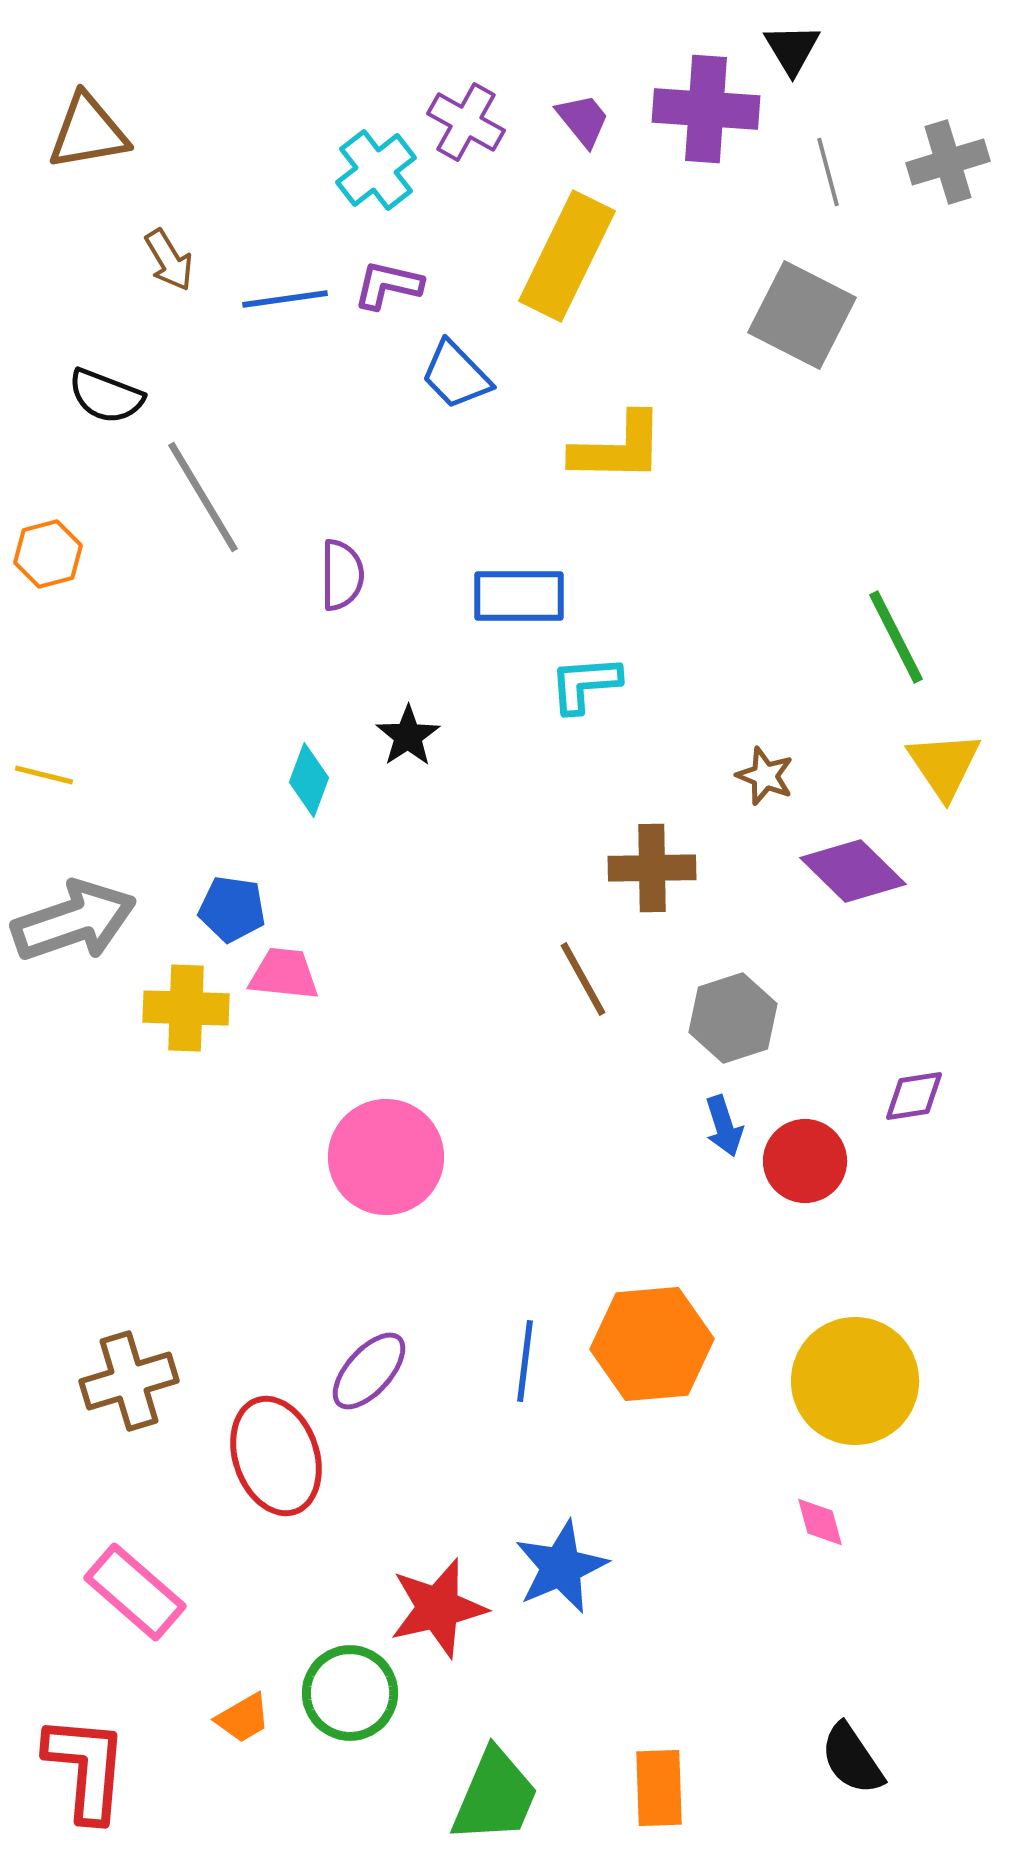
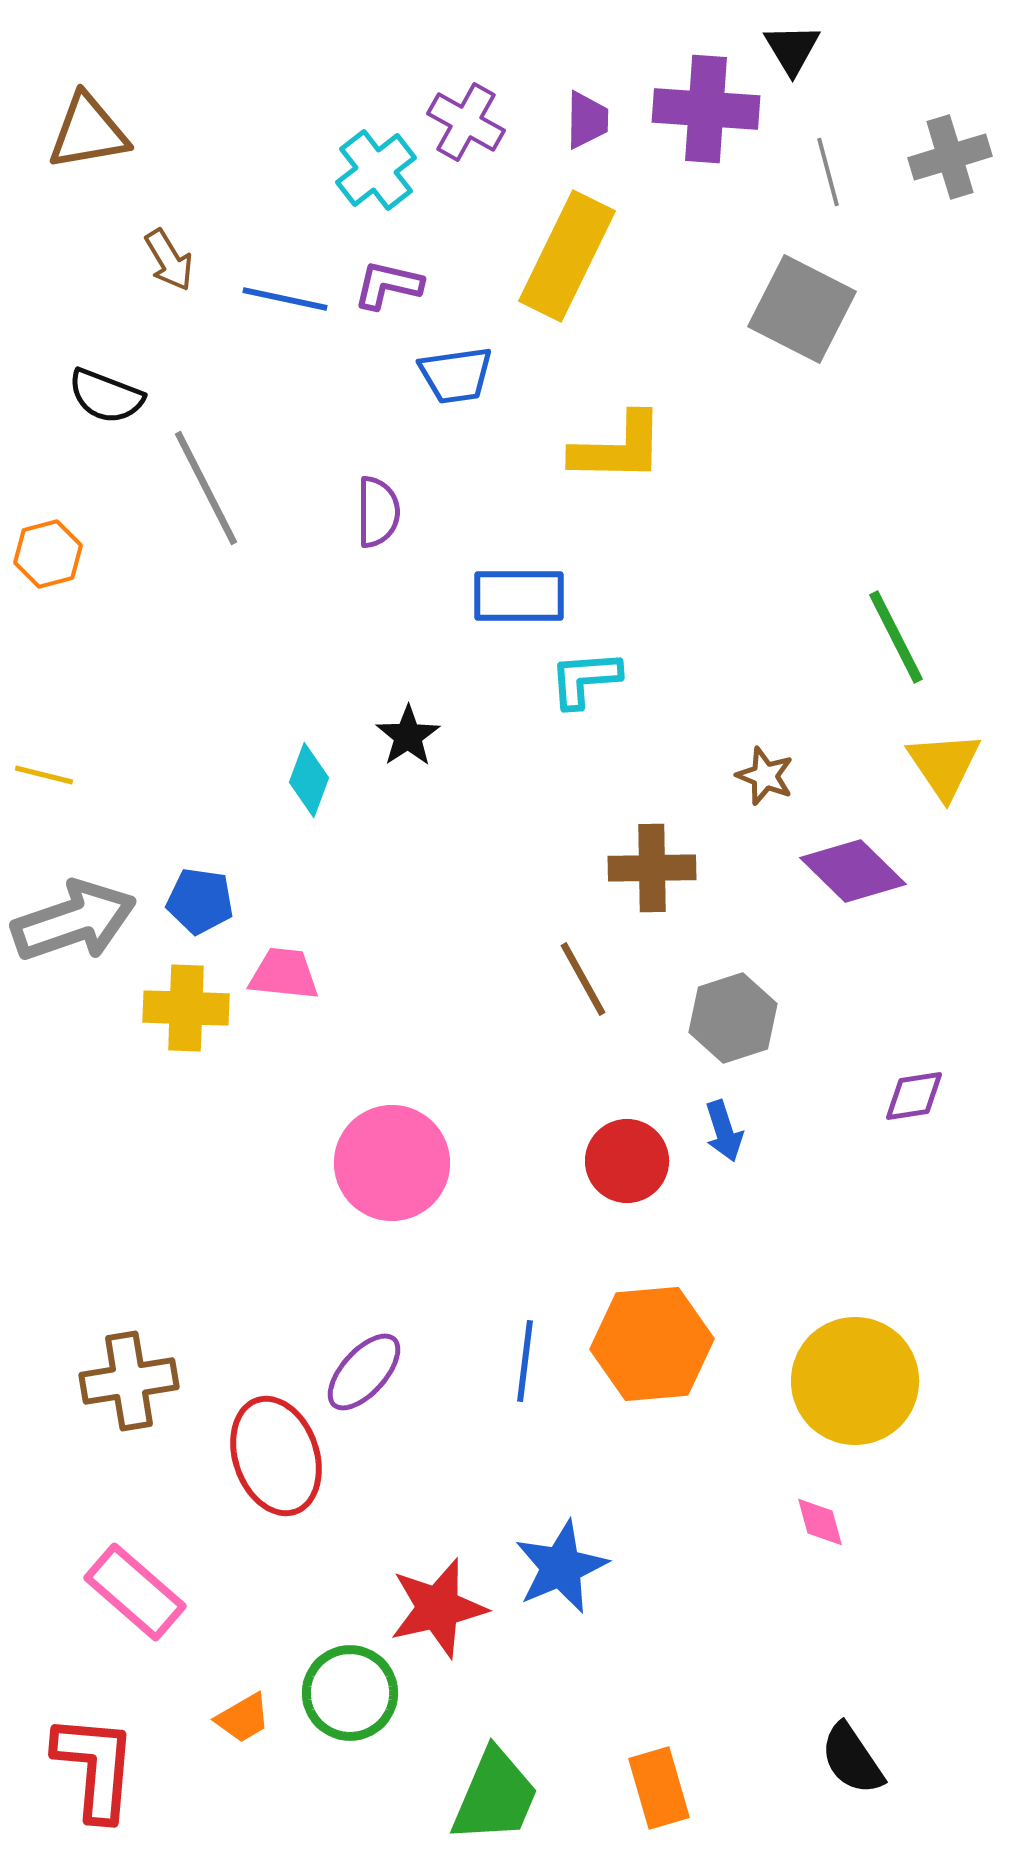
purple trapezoid at (583, 120): moved 4 px right; rotated 40 degrees clockwise
gray cross at (948, 162): moved 2 px right, 5 px up
blue line at (285, 299): rotated 20 degrees clockwise
gray square at (802, 315): moved 6 px up
blue trapezoid at (456, 375): rotated 54 degrees counterclockwise
gray line at (203, 497): moved 3 px right, 9 px up; rotated 4 degrees clockwise
purple semicircle at (342, 575): moved 36 px right, 63 px up
cyan L-shape at (585, 684): moved 5 px up
blue pentagon at (232, 909): moved 32 px left, 8 px up
blue arrow at (724, 1126): moved 5 px down
pink circle at (386, 1157): moved 6 px right, 6 px down
red circle at (805, 1161): moved 178 px left
purple ellipse at (369, 1371): moved 5 px left, 1 px down
brown cross at (129, 1381): rotated 8 degrees clockwise
red L-shape at (86, 1768): moved 9 px right, 1 px up
orange rectangle at (659, 1788): rotated 14 degrees counterclockwise
